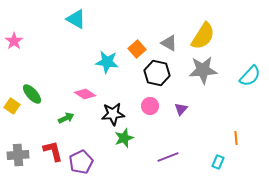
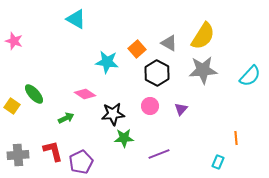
pink star: rotated 18 degrees counterclockwise
black hexagon: rotated 15 degrees clockwise
green ellipse: moved 2 px right
green star: rotated 18 degrees clockwise
purple line: moved 9 px left, 3 px up
